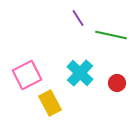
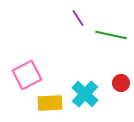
cyan cross: moved 5 px right, 21 px down
red circle: moved 4 px right
yellow rectangle: rotated 65 degrees counterclockwise
